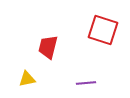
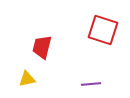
red trapezoid: moved 6 px left
purple line: moved 5 px right, 1 px down
